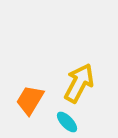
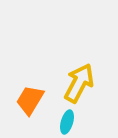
cyan ellipse: rotated 60 degrees clockwise
